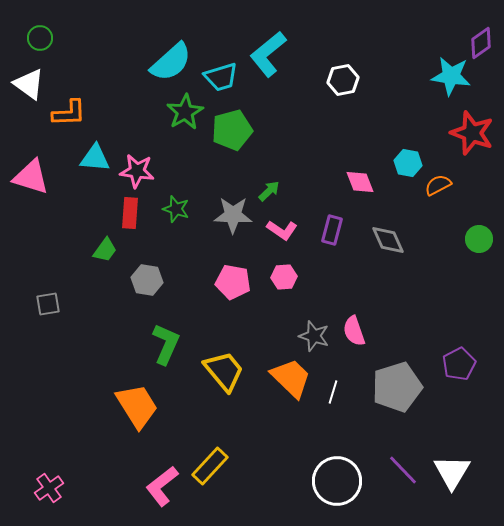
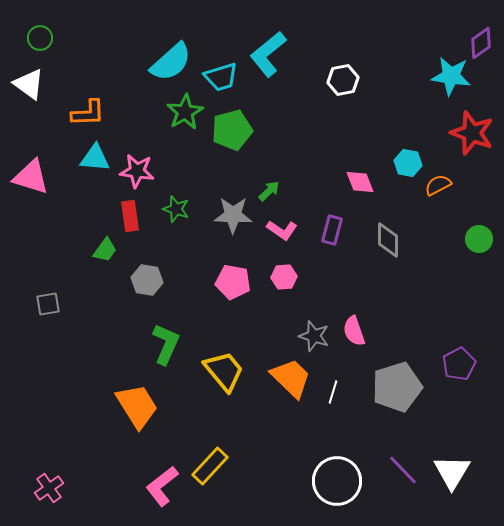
orange L-shape at (69, 113): moved 19 px right
red rectangle at (130, 213): moved 3 px down; rotated 12 degrees counterclockwise
gray diamond at (388, 240): rotated 24 degrees clockwise
